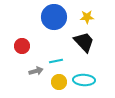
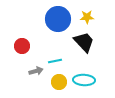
blue circle: moved 4 px right, 2 px down
cyan line: moved 1 px left
